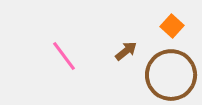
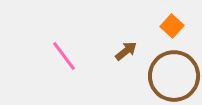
brown circle: moved 3 px right, 1 px down
